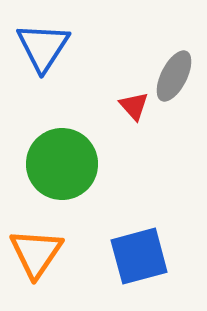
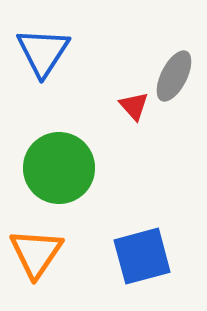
blue triangle: moved 5 px down
green circle: moved 3 px left, 4 px down
blue square: moved 3 px right
